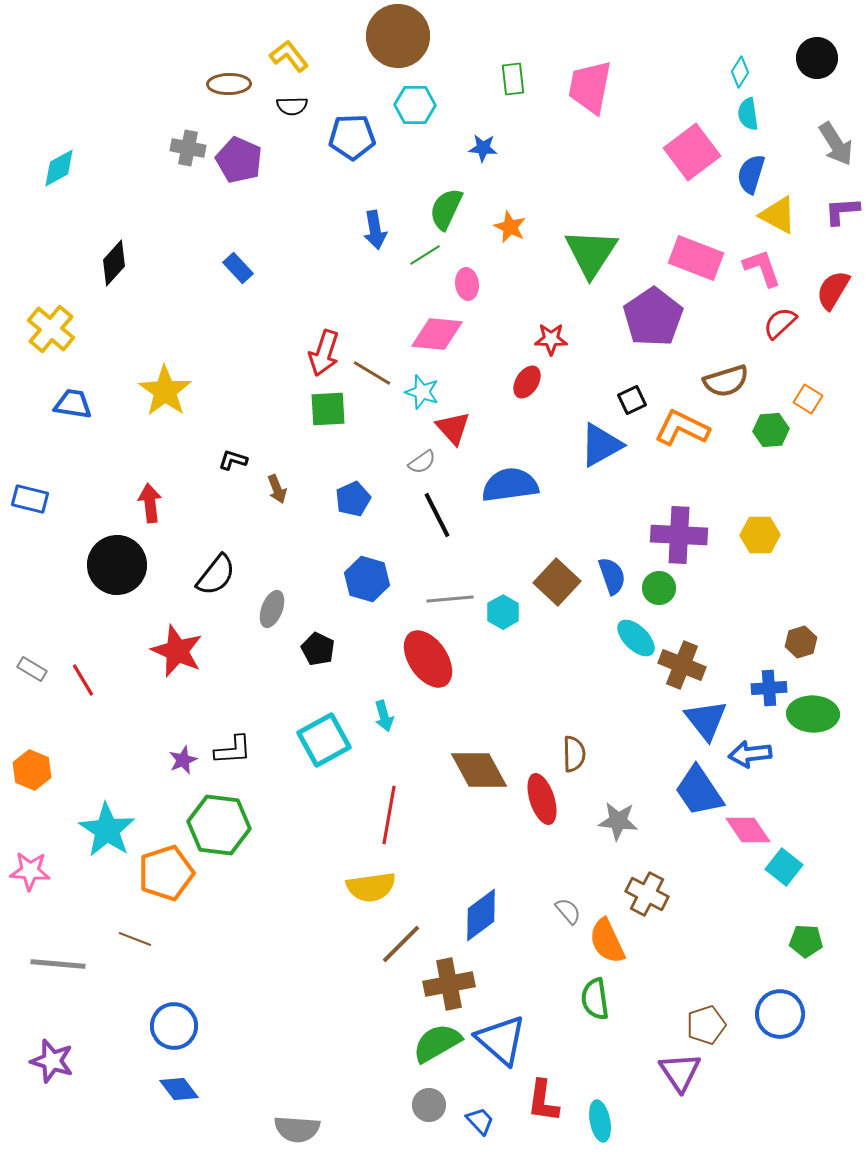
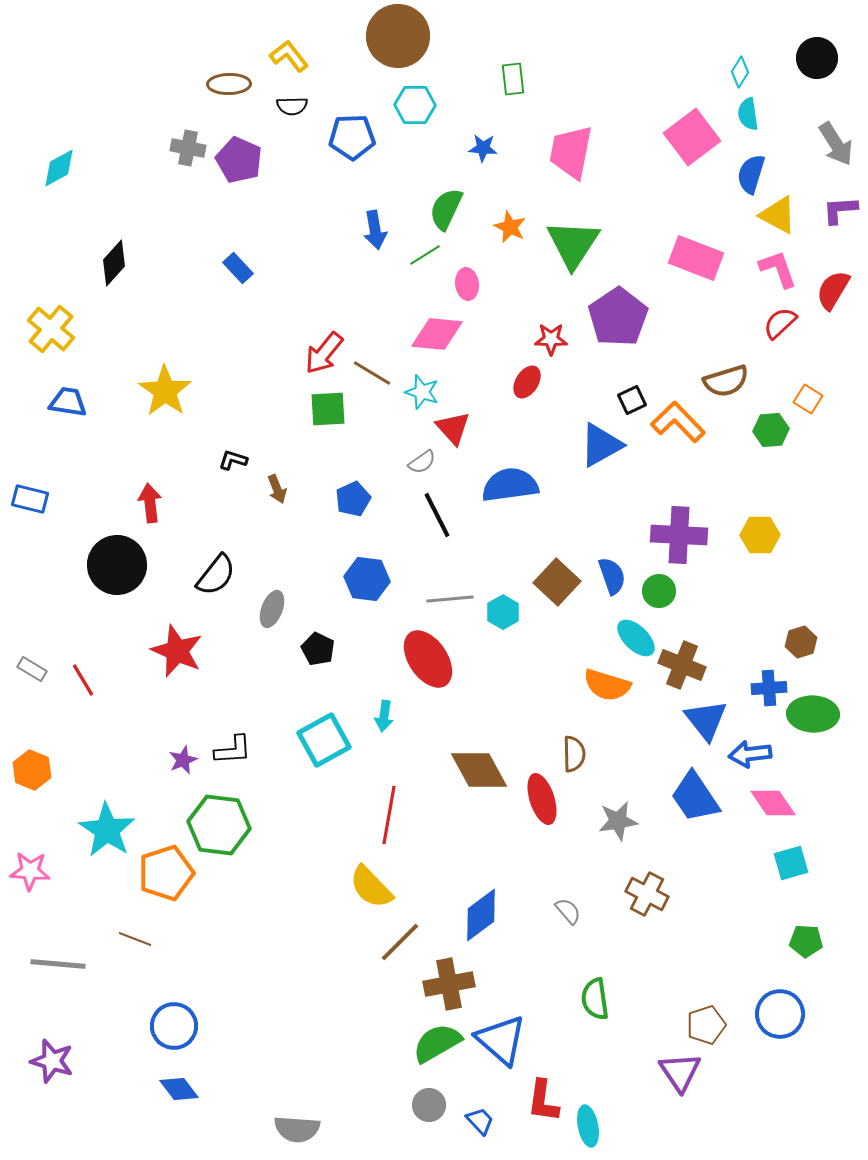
pink trapezoid at (590, 87): moved 19 px left, 65 px down
pink square at (692, 152): moved 15 px up
purple L-shape at (842, 211): moved 2 px left, 1 px up
green triangle at (591, 253): moved 18 px left, 9 px up
pink L-shape at (762, 268): moved 16 px right, 1 px down
purple pentagon at (653, 317): moved 35 px left
red arrow at (324, 353): rotated 21 degrees clockwise
blue trapezoid at (73, 404): moved 5 px left, 2 px up
orange L-shape at (682, 428): moved 4 px left, 6 px up; rotated 20 degrees clockwise
blue hexagon at (367, 579): rotated 9 degrees counterclockwise
green circle at (659, 588): moved 3 px down
cyan arrow at (384, 716): rotated 24 degrees clockwise
blue trapezoid at (699, 791): moved 4 px left, 6 px down
gray star at (618, 821): rotated 15 degrees counterclockwise
pink diamond at (748, 830): moved 25 px right, 27 px up
cyan square at (784, 867): moved 7 px right, 4 px up; rotated 36 degrees clockwise
yellow semicircle at (371, 887): rotated 54 degrees clockwise
orange semicircle at (607, 941): moved 256 px up; rotated 48 degrees counterclockwise
brown line at (401, 944): moved 1 px left, 2 px up
cyan ellipse at (600, 1121): moved 12 px left, 5 px down
